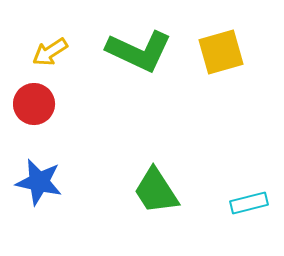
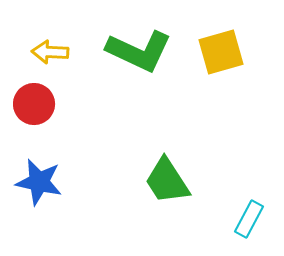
yellow arrow: rotated 36 degrees clockwise
green trapezoid: moved 11 px right, 10 px up
cyan rectangle: moved 16 px down; rotated 48 degrees counterclockwise
